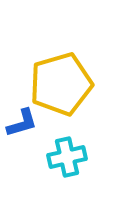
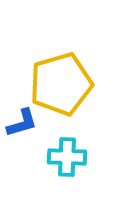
cyan cross: rotated 15 degrees clockwise
